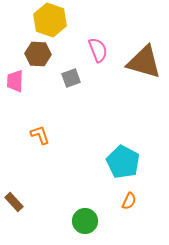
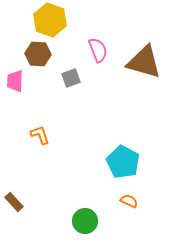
orange semicircle: rotated 90 degrees counterclockwise
